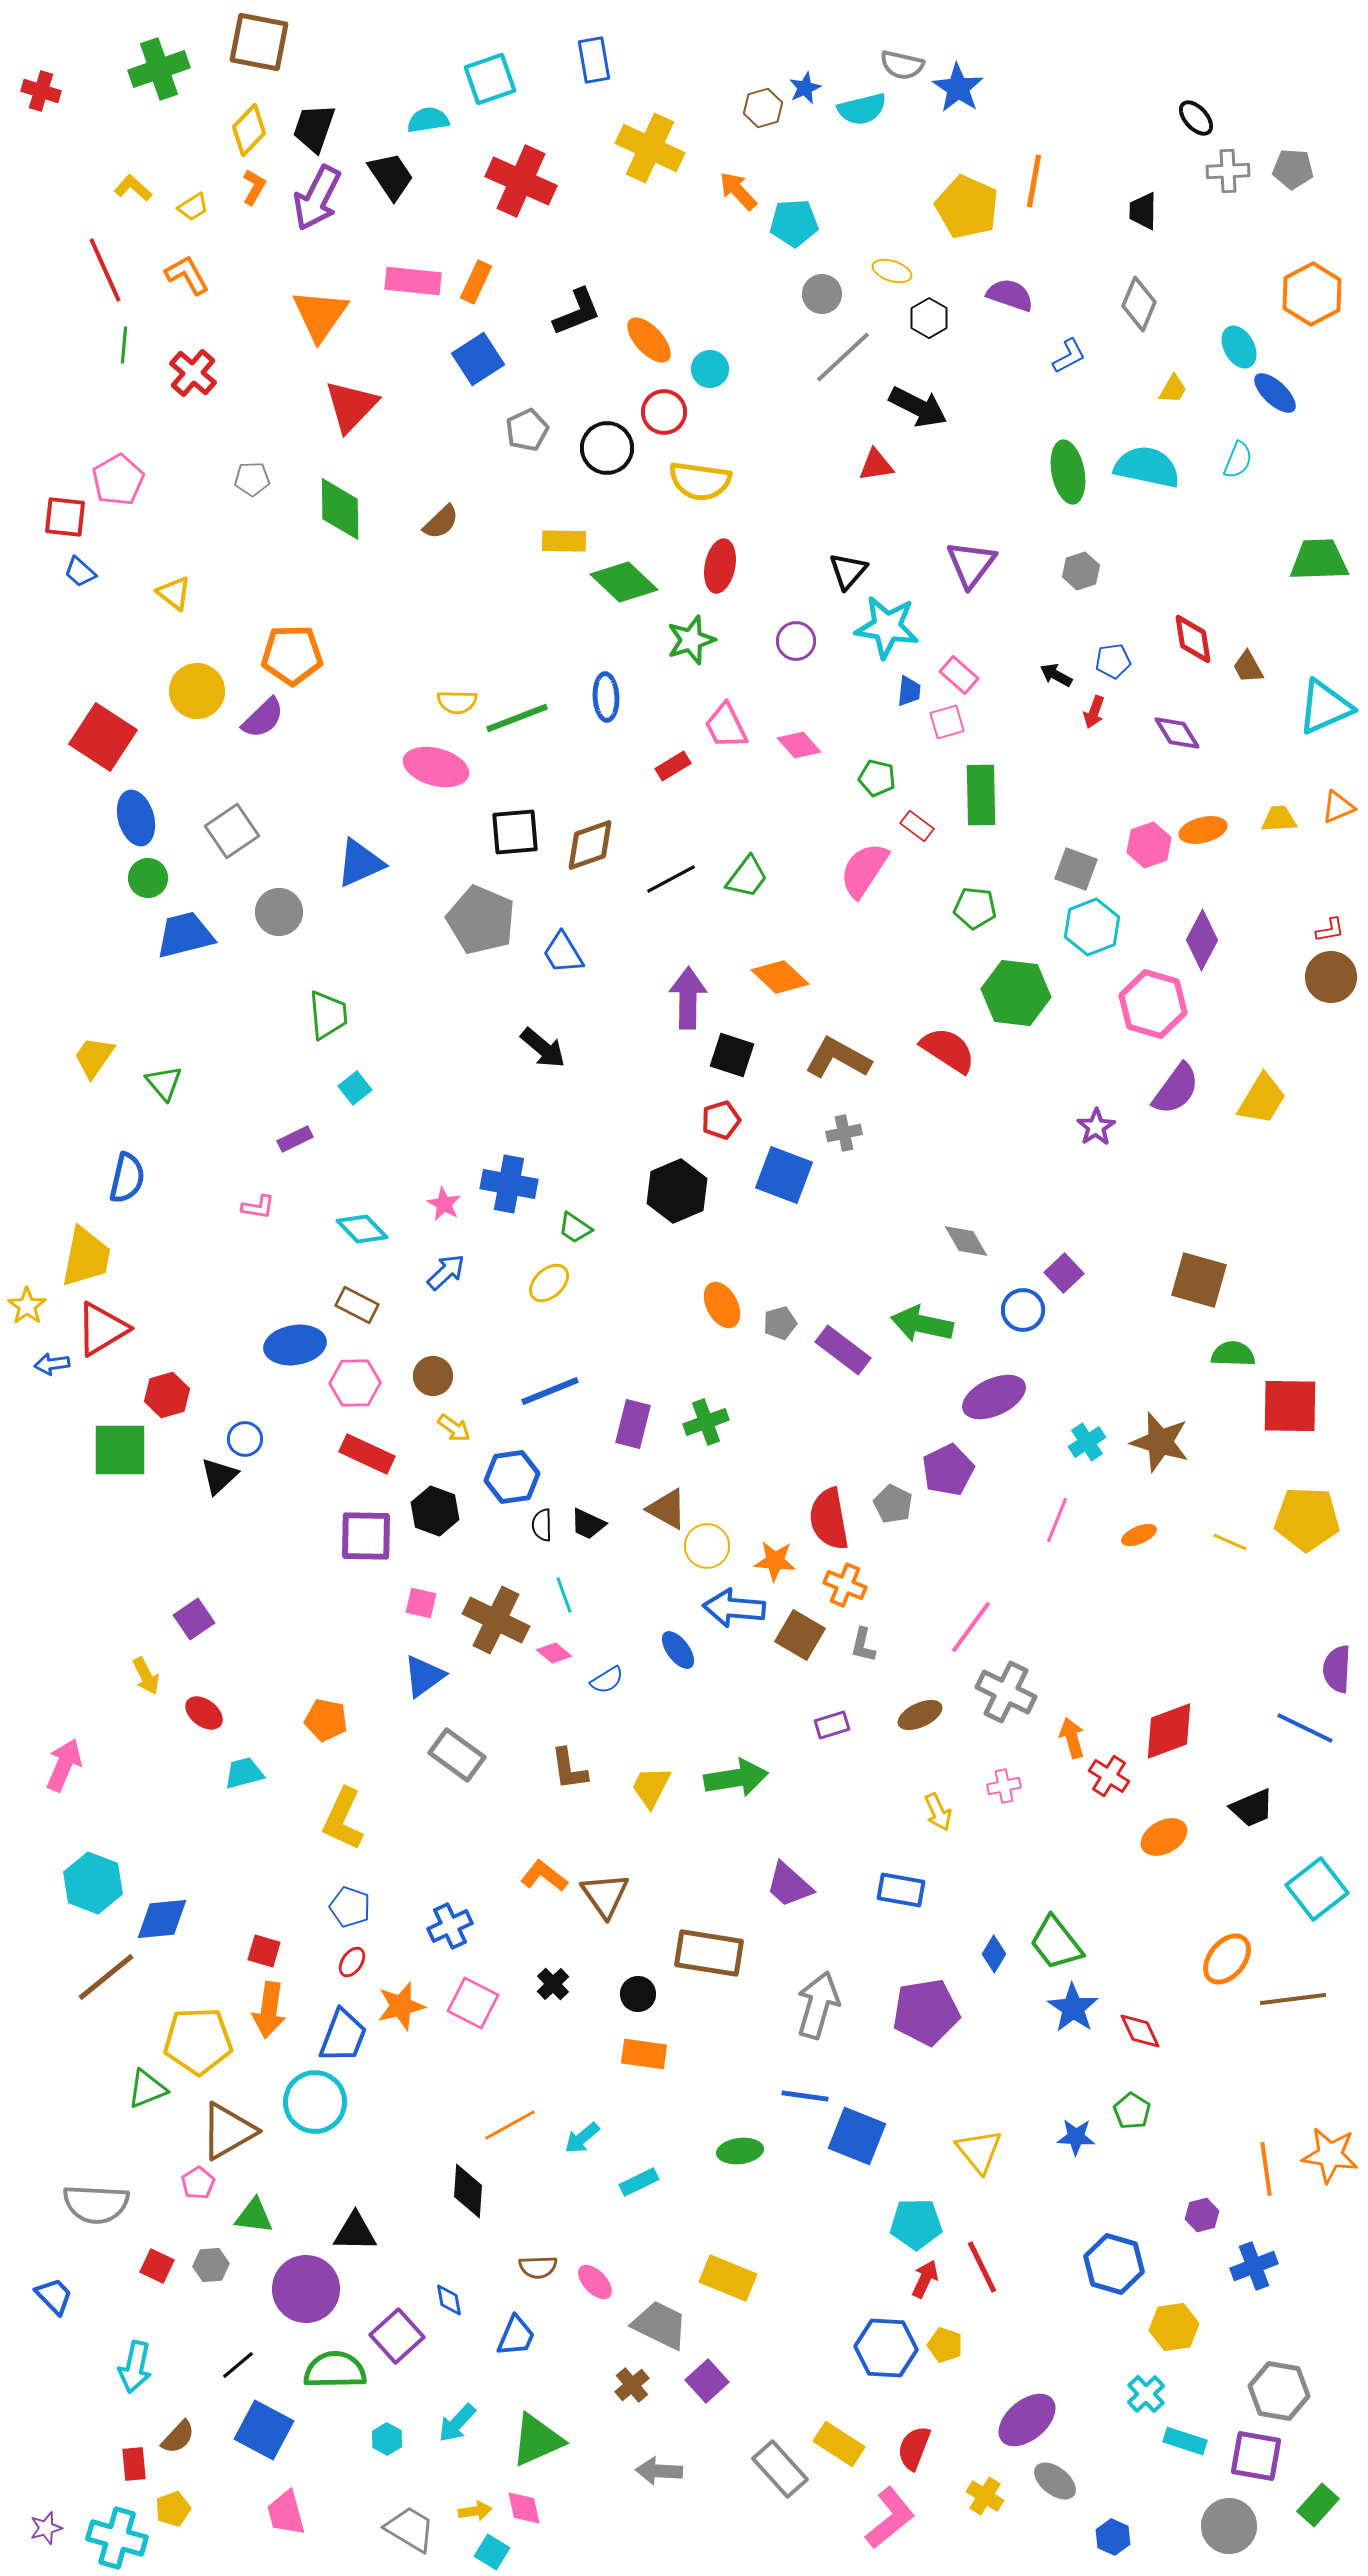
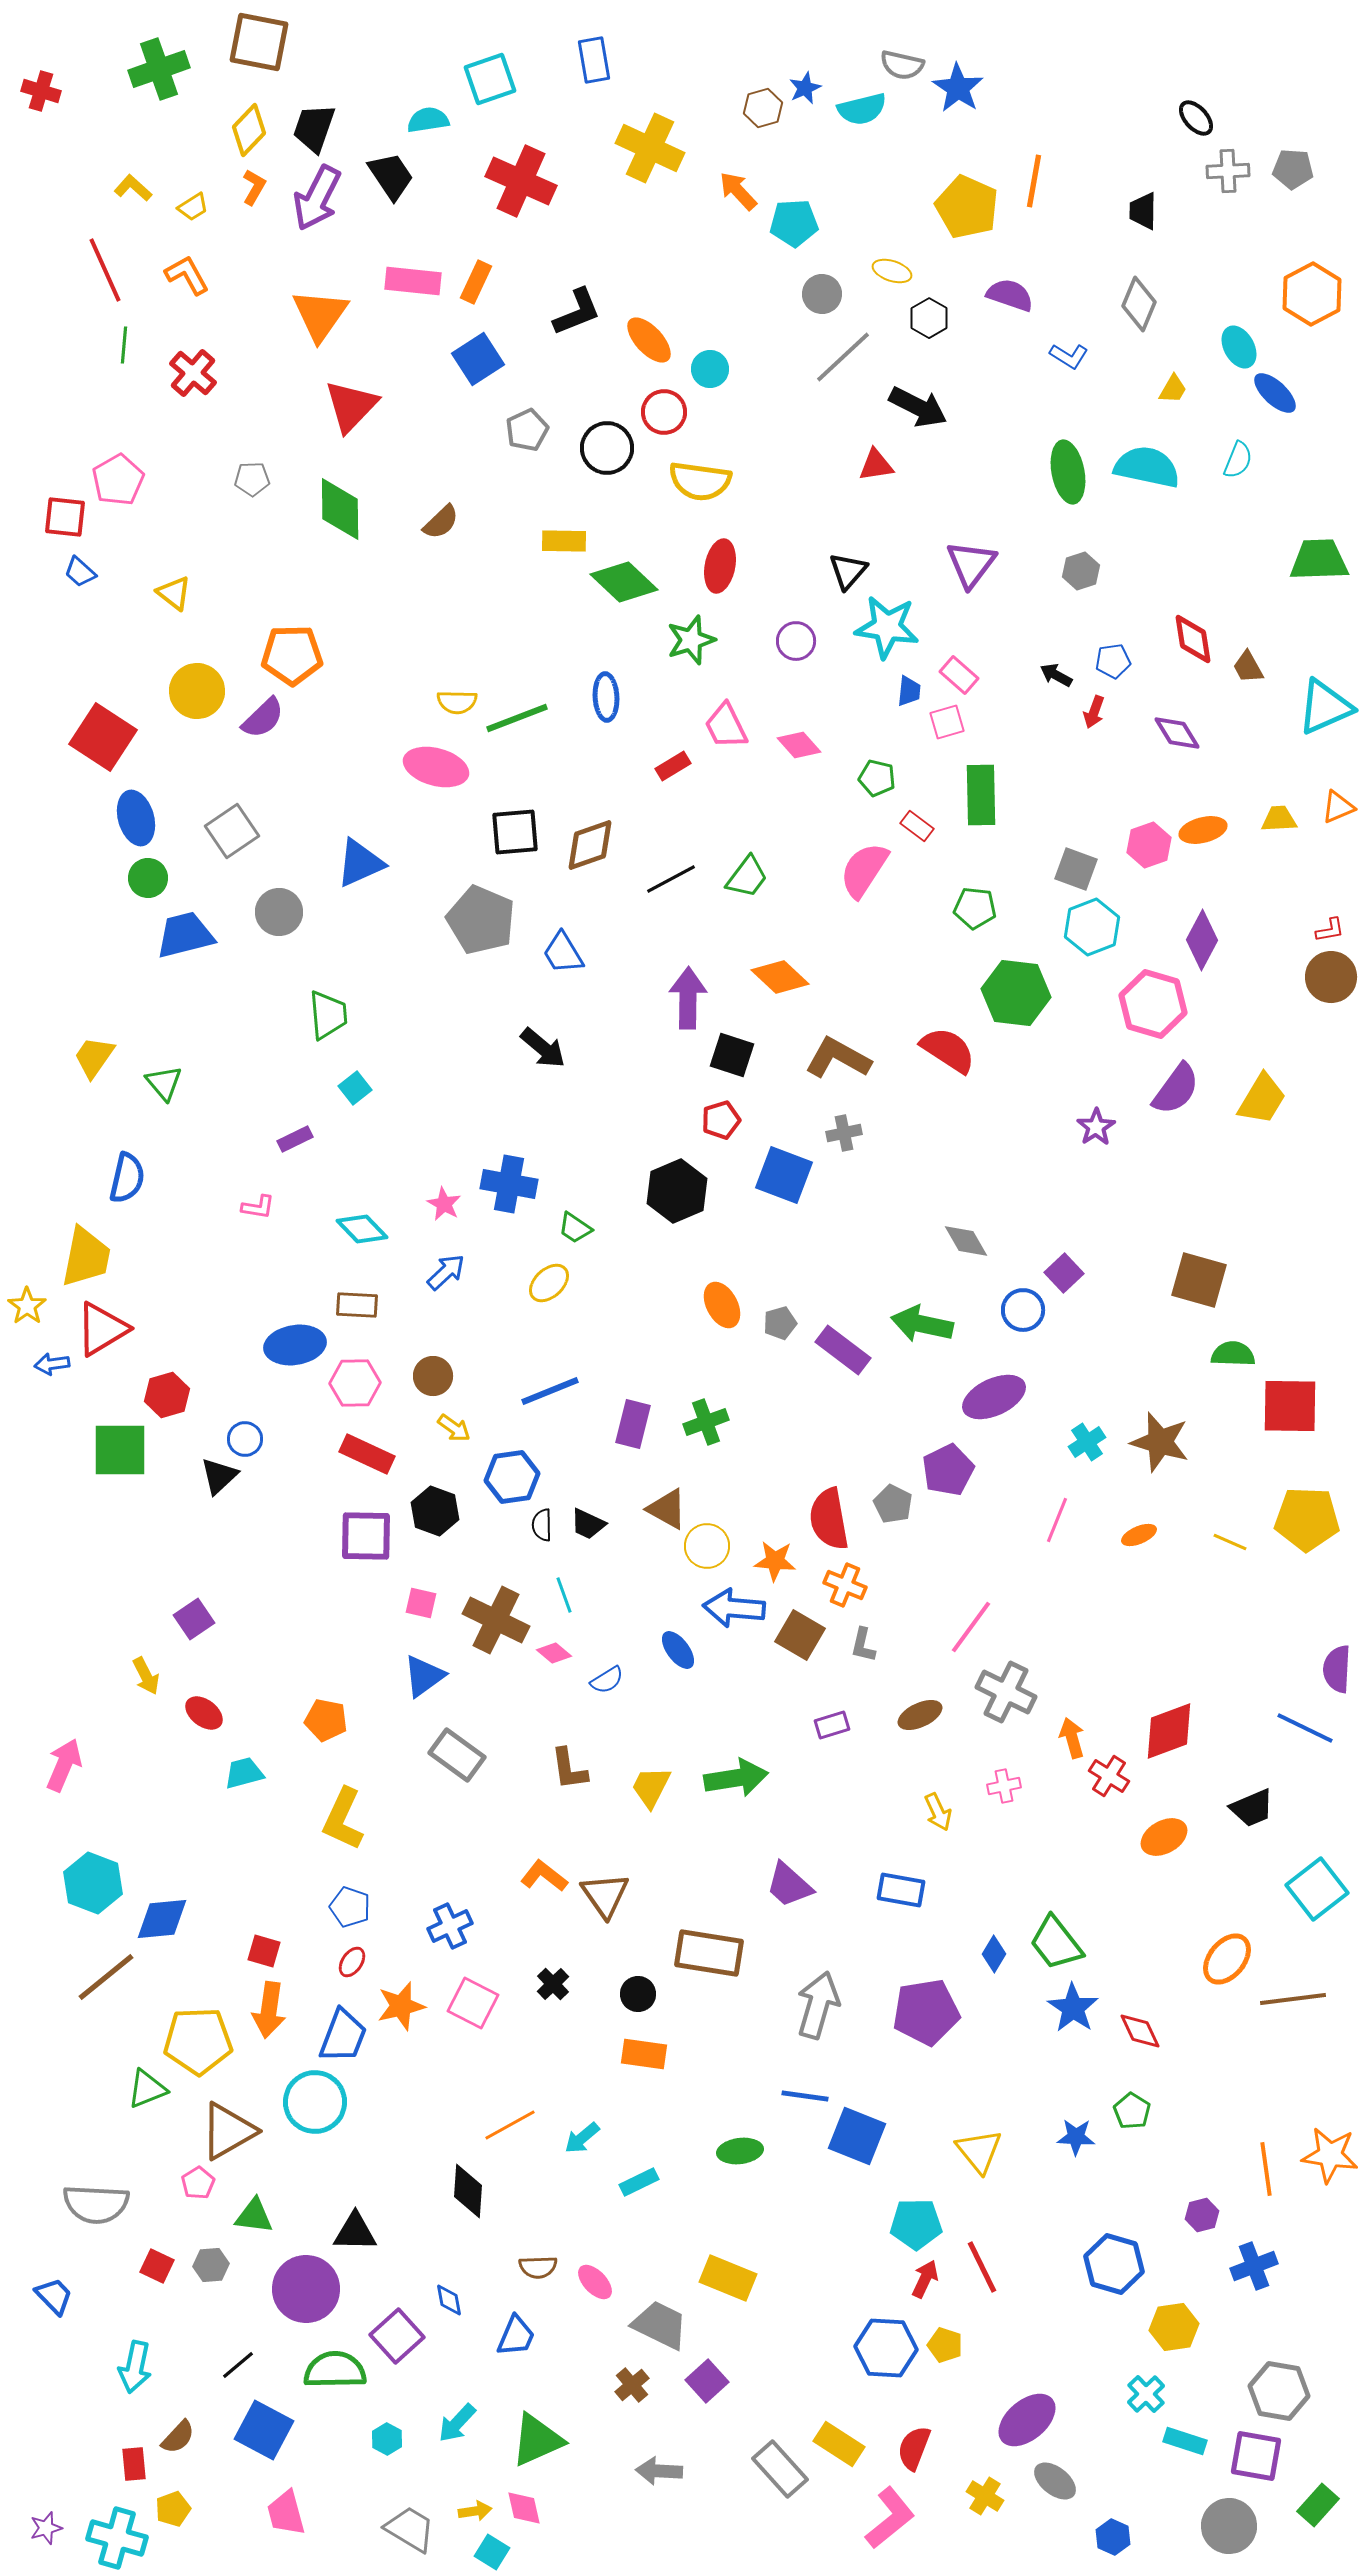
blue L-shape at (1069, 356): rotated 60 degrees clockwise
brown rectangle at (357, 1305): rotated 24 degrees counterclockwise
